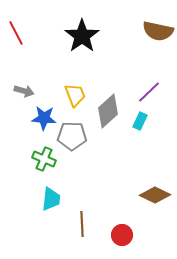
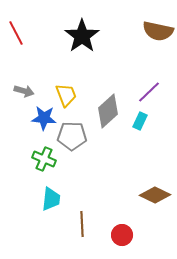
yellow trapezoid: moved 9 px left
